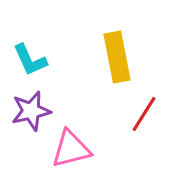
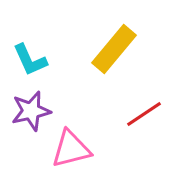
yellow rectangle: moved 3 px left, 8 px up; rotated 51 degrees clockwise
red line: rotated 24 degrees clockwise
